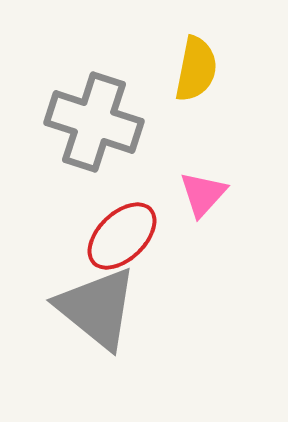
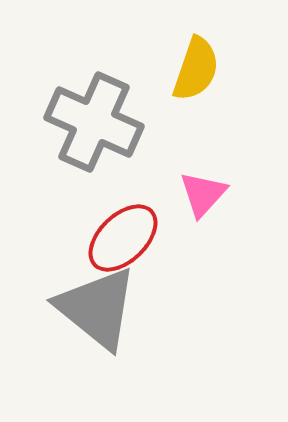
yellow semicircle: rotated 8 degrees clockwise
gray cross: rotated 6 degrees clockwise
red ellipse: moved 1 px right, 2 px down
